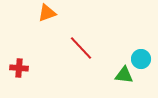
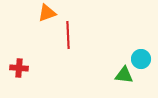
red line: moved 13 px left, 13 px up; rotated 40 degrees clockwise
